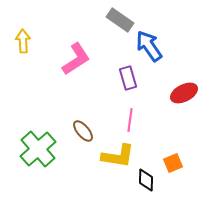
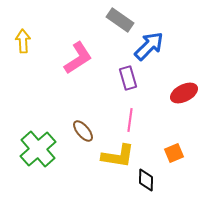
blue arrow: rotated 80 degrees clockwise
pink L-shape: moved 2 px right, 1 px up
orange square: moved 1 px right, 10 px up
